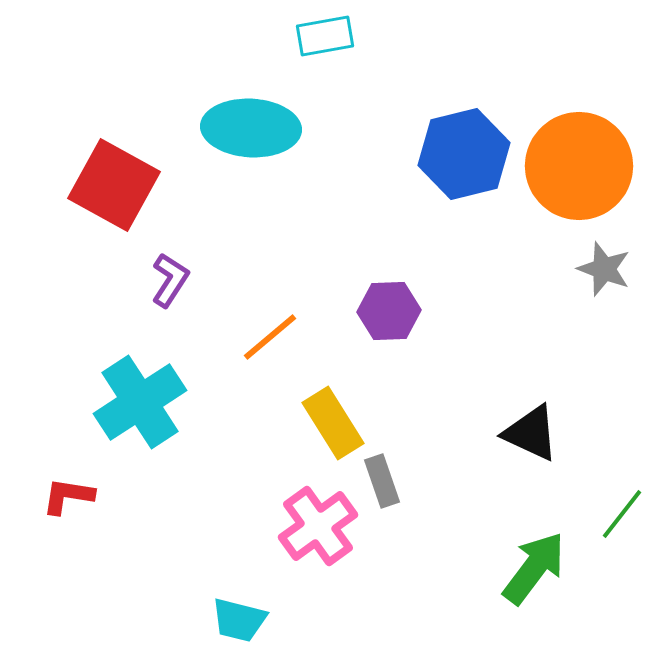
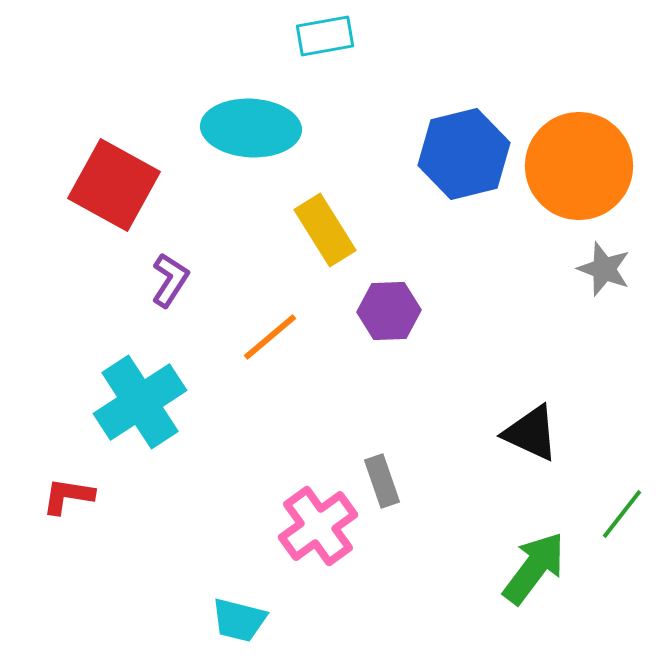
yellow rectangle: moved 8 px left, 193 px up
